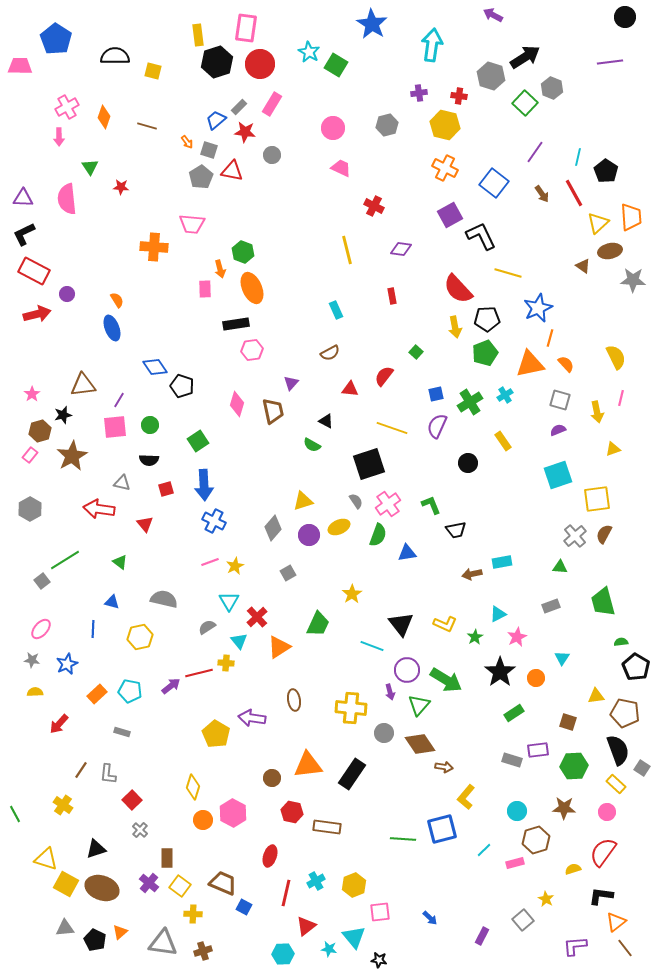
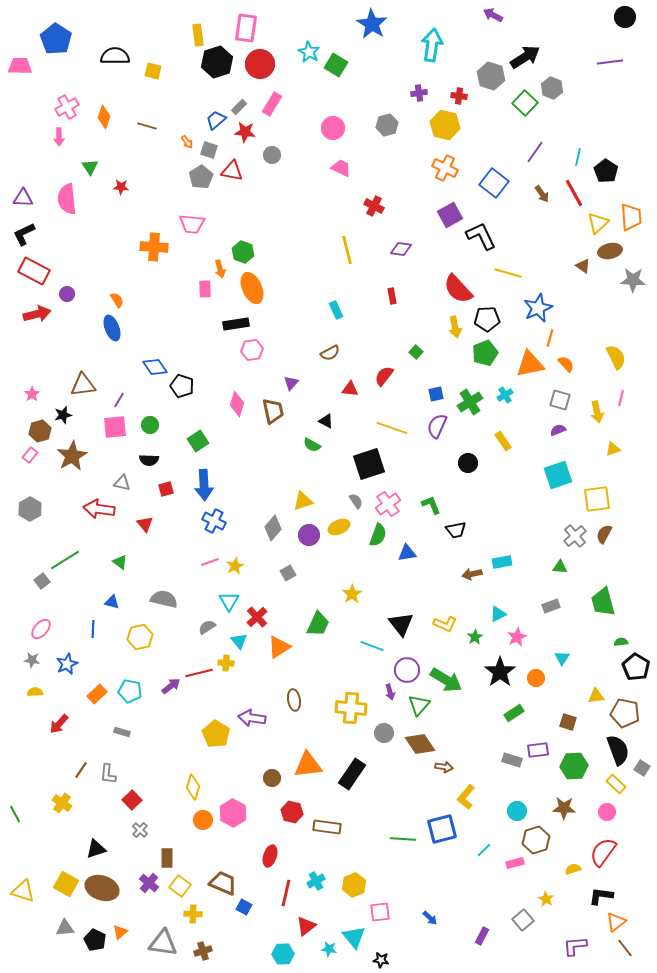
yellow cross at (63, 805): moved 1 px left, 2 px up
yellow triangle at (46, 859): moved 23 px left, 32 px down
black star at (379, 960): moved 2 px right
